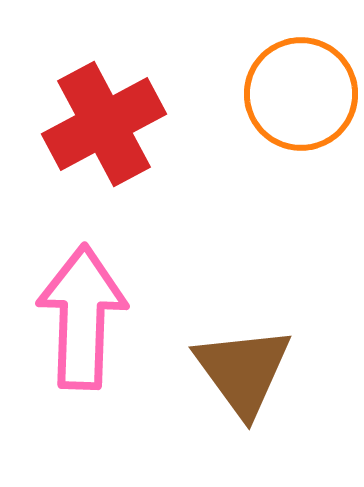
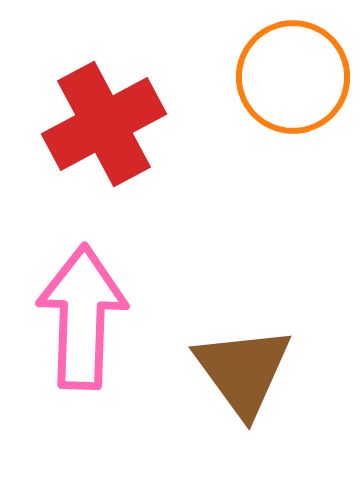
orange circle: moved 8 px left, 17 px up
